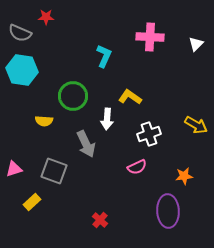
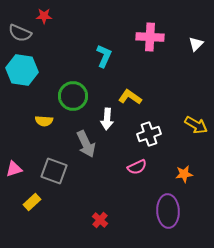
red star: moved 2 px left, 1 px up
orange star: moved 2 px up
